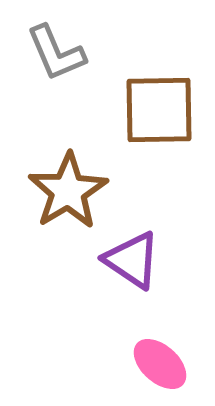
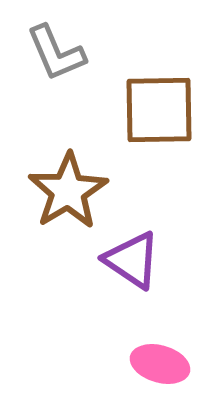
pink ellipse: rotated 26 degrees counterclockwise
